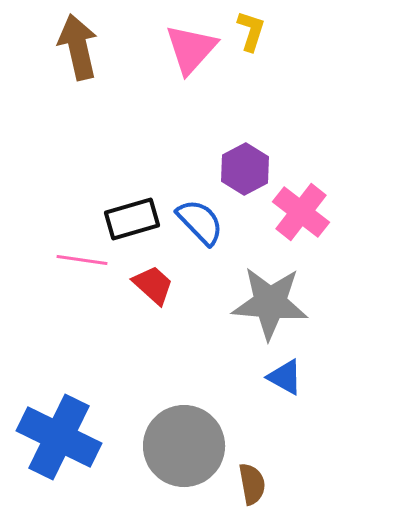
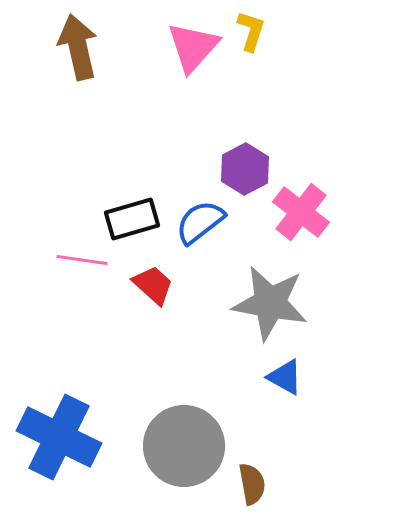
pink triangle: moved 2 px right, 2 px up
blue semicircle: rotated 84 degrees counterclockwise
gray star: rotated 6 degrees clockwise
